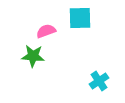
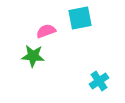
cyan square: rotated 10 degrees counterclockwise
